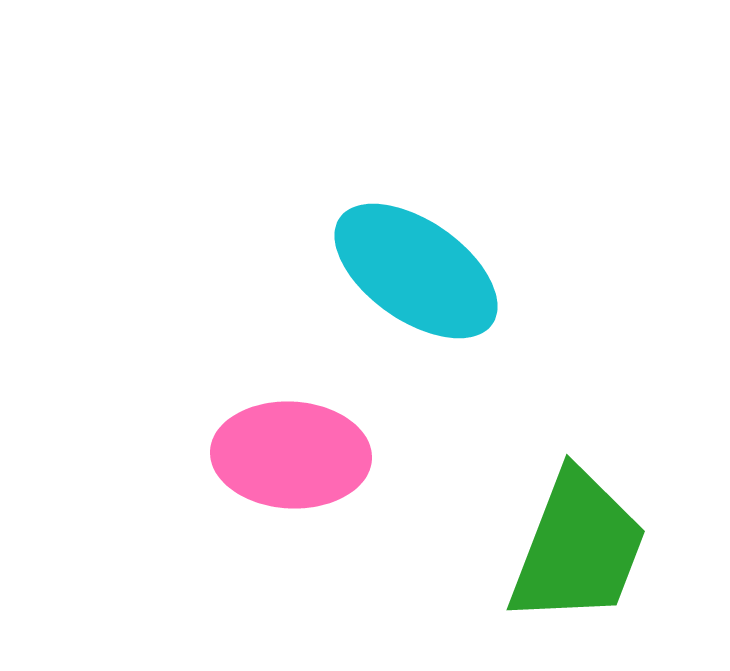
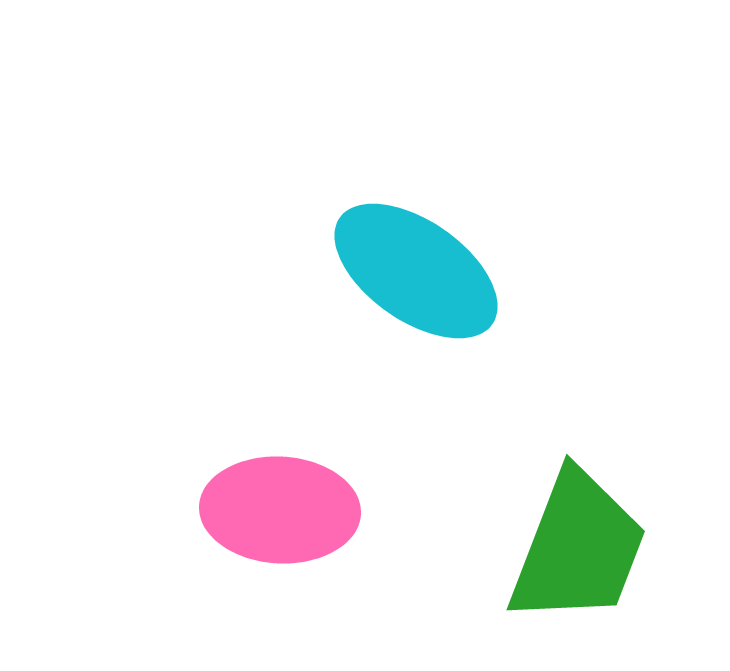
pink ellipse: moved 11 px left, 55 px down
